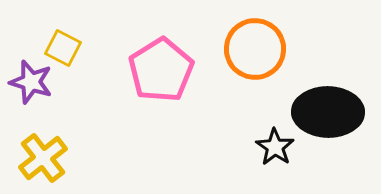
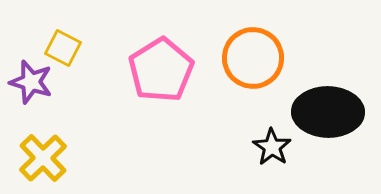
orange circle: moved 2 px left, 9 px down
black star: moved 3 px left
yellow cross: rotated 6 degrees counterclockwise
